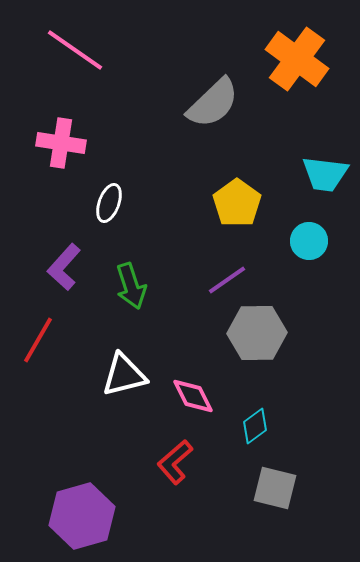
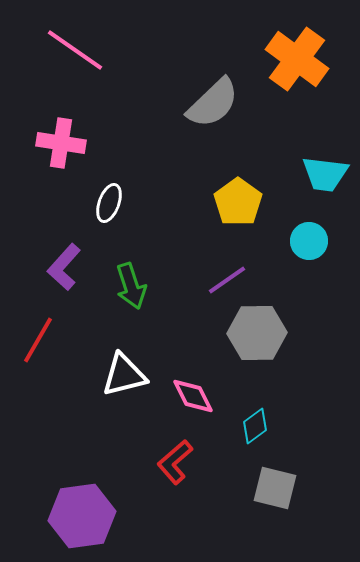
yellow pentagon: moved 1 px right, 1 px up
purple hexagon: rotated 8 degrees clockwise
